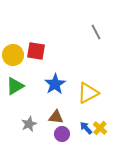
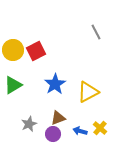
red square: rotated 36 degrees counterclockwise
yellow circle: moved 5 px up
green triangle: moved 2 px left, 1 px up
yellow triangle: moved 1 px up
brown triangle: moved 2 px right, 1 px down; rotated 28 degrees counterclockwise
blue arrow: moved 6 px left, 3 px down; rotated 32 degrees counterclockwise
purple circle: moved 9 px left
